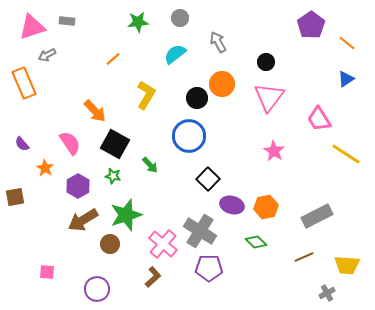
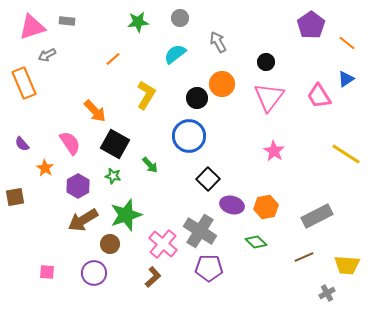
pink trapezoid at (319, 119): moved 23 px up
purple circle at (97, 289): moved 3 px left, 16 px up
